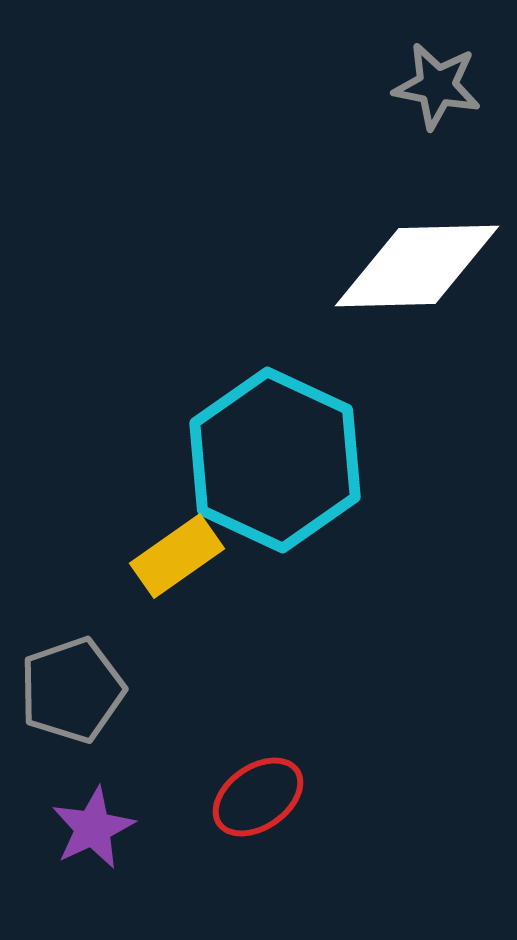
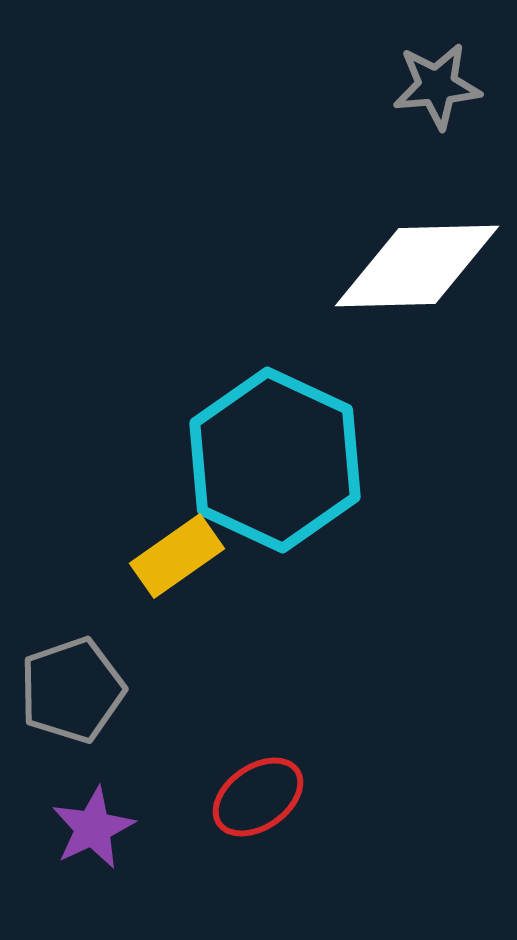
gray star: rotated 16 degrees counterclockwise
